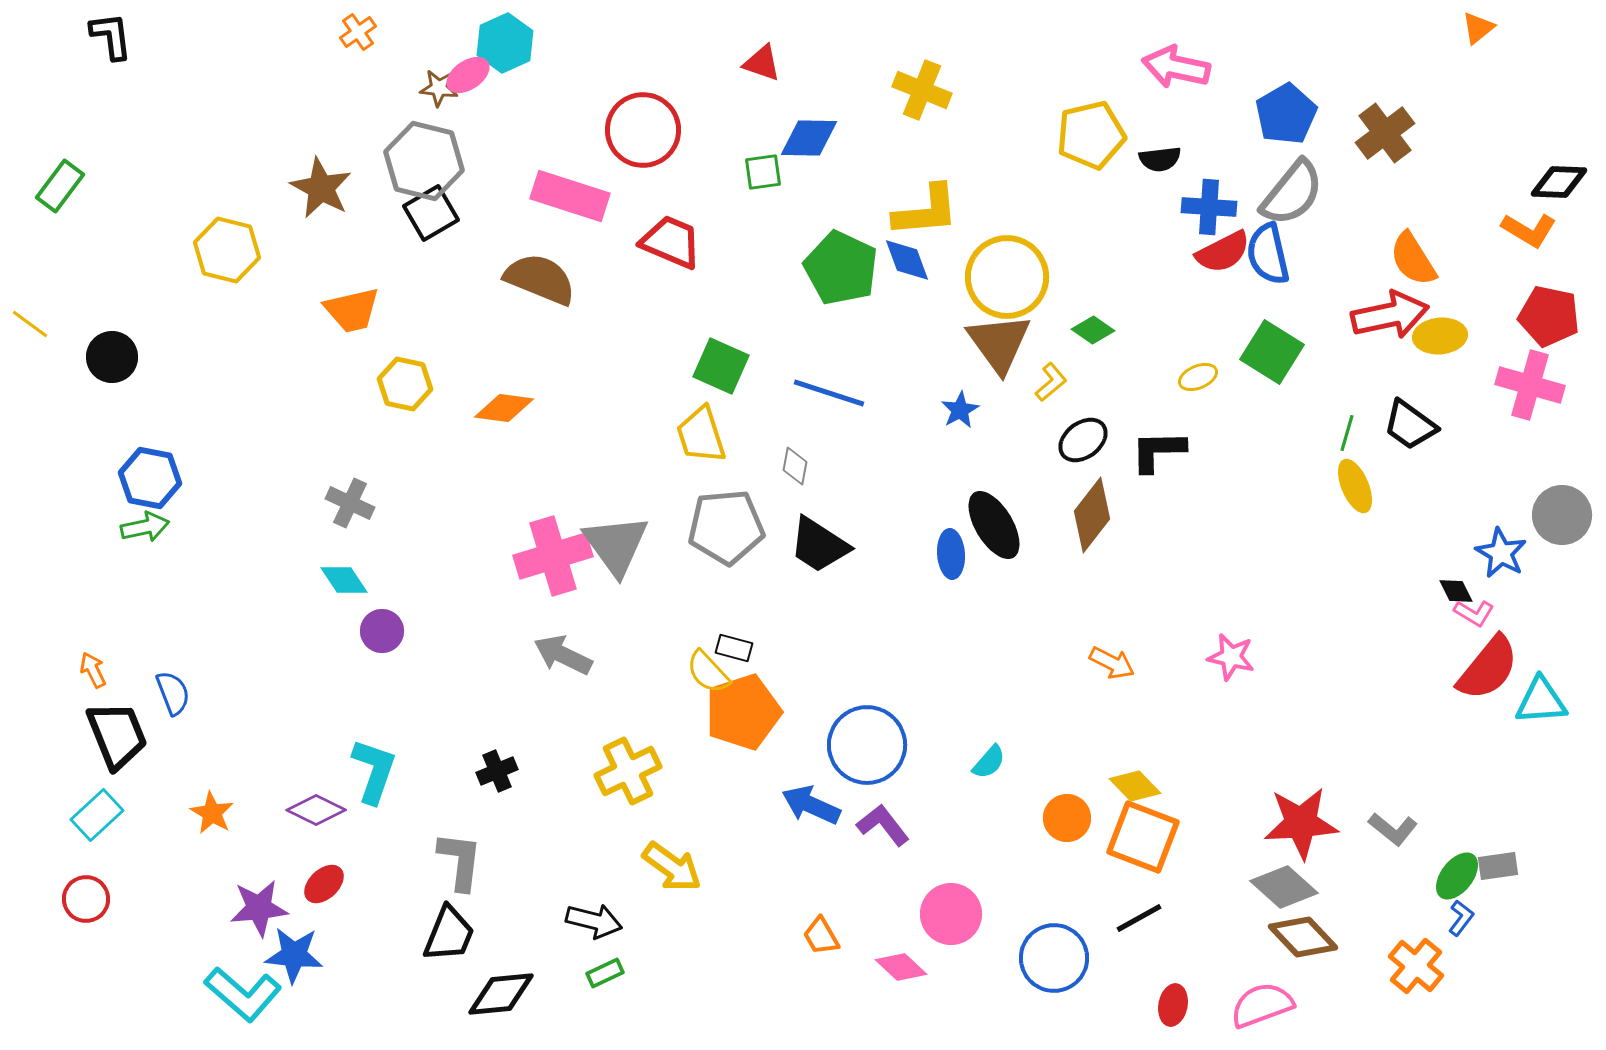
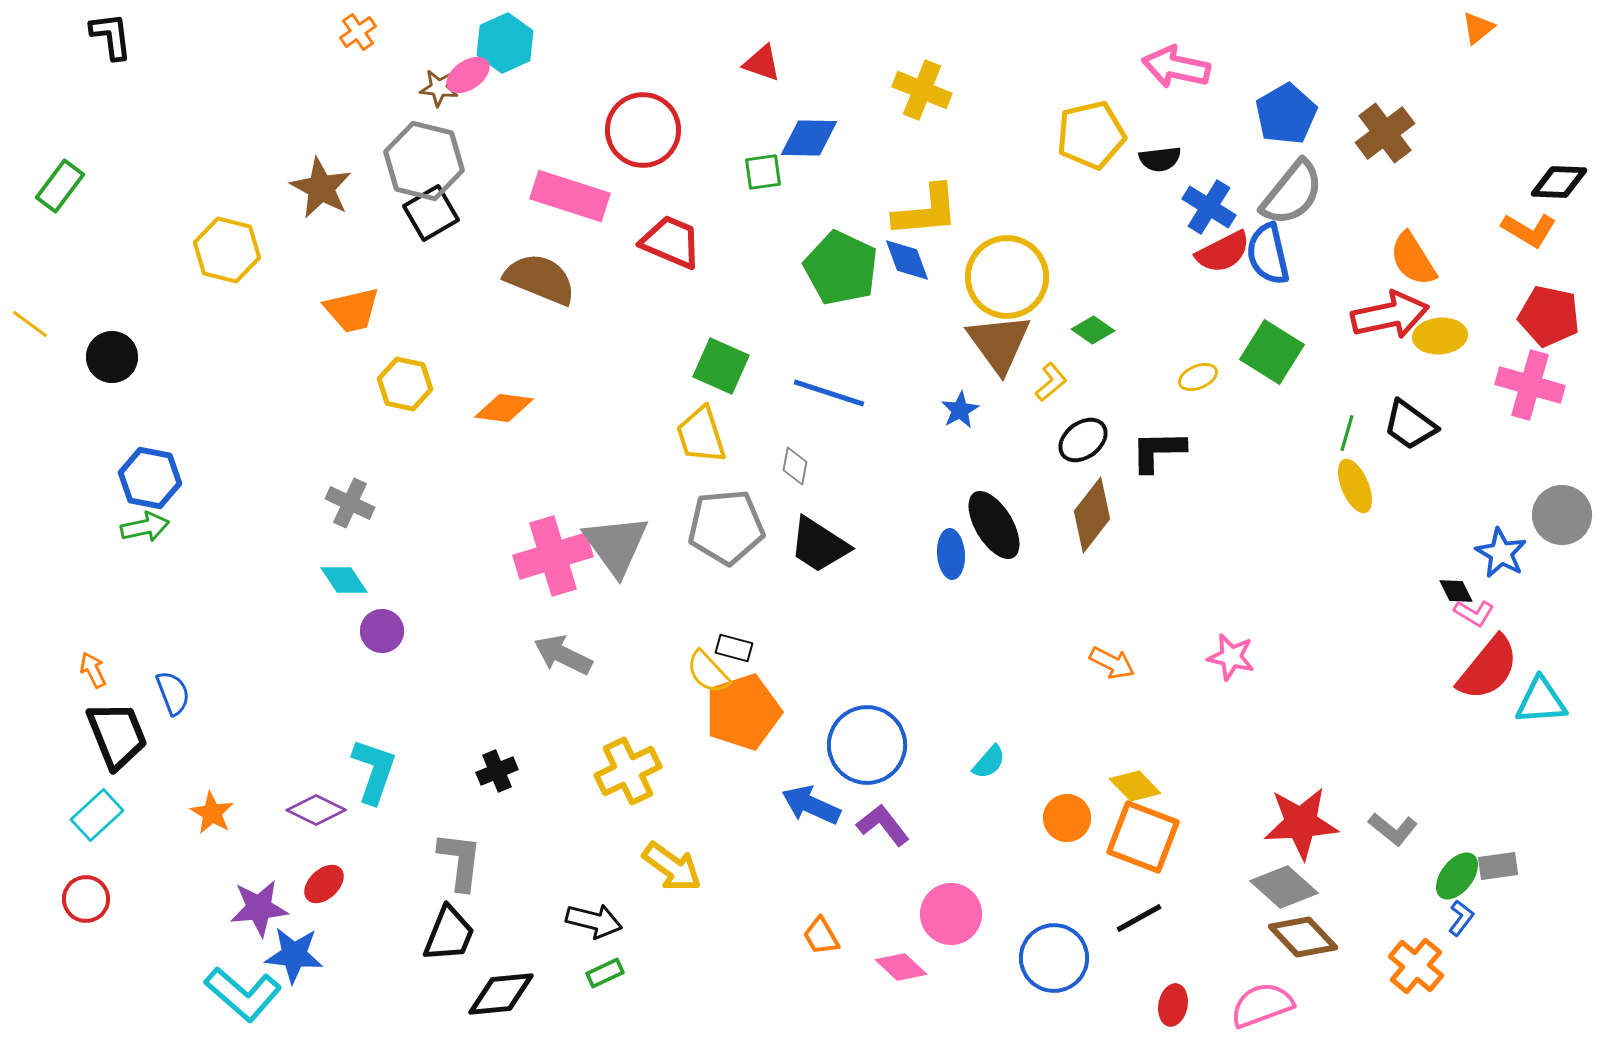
blue cross at (1209, 207): rotated 28 degrees clockwise
